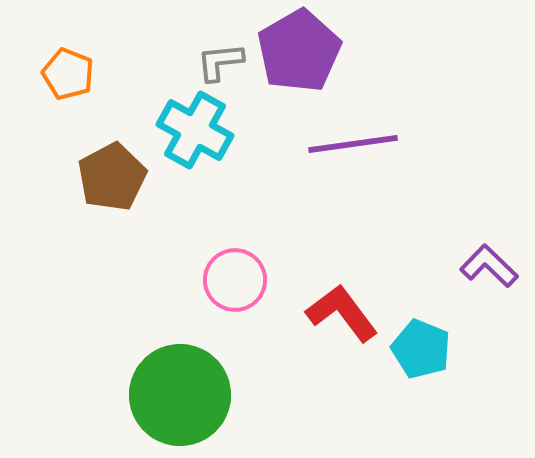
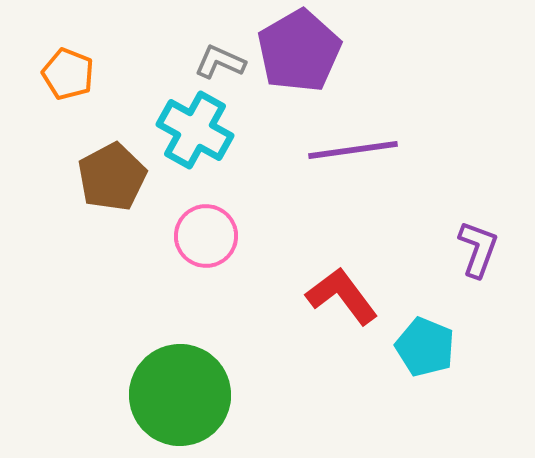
gray L-shape: rotated 30 degrees clockwise
purple line: moved 6 px down
purple L-shape: moved 11 px left, 17 px up; rotated 66 degrees clockwise
pink circle: moved 29 px left, 44 px up
red L-shape: moved 17 px up
cyan pentagon: moved 4 px right, 2 px up
